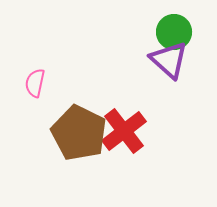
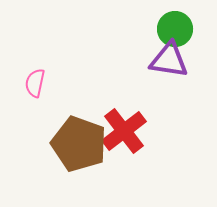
green circle: moved 1 px right, 3 px up
purple triangle: rotated 33 degrees counterclockwise
brown pentagon: moved 11 px down; rotated 6 degrees counterclockwise
